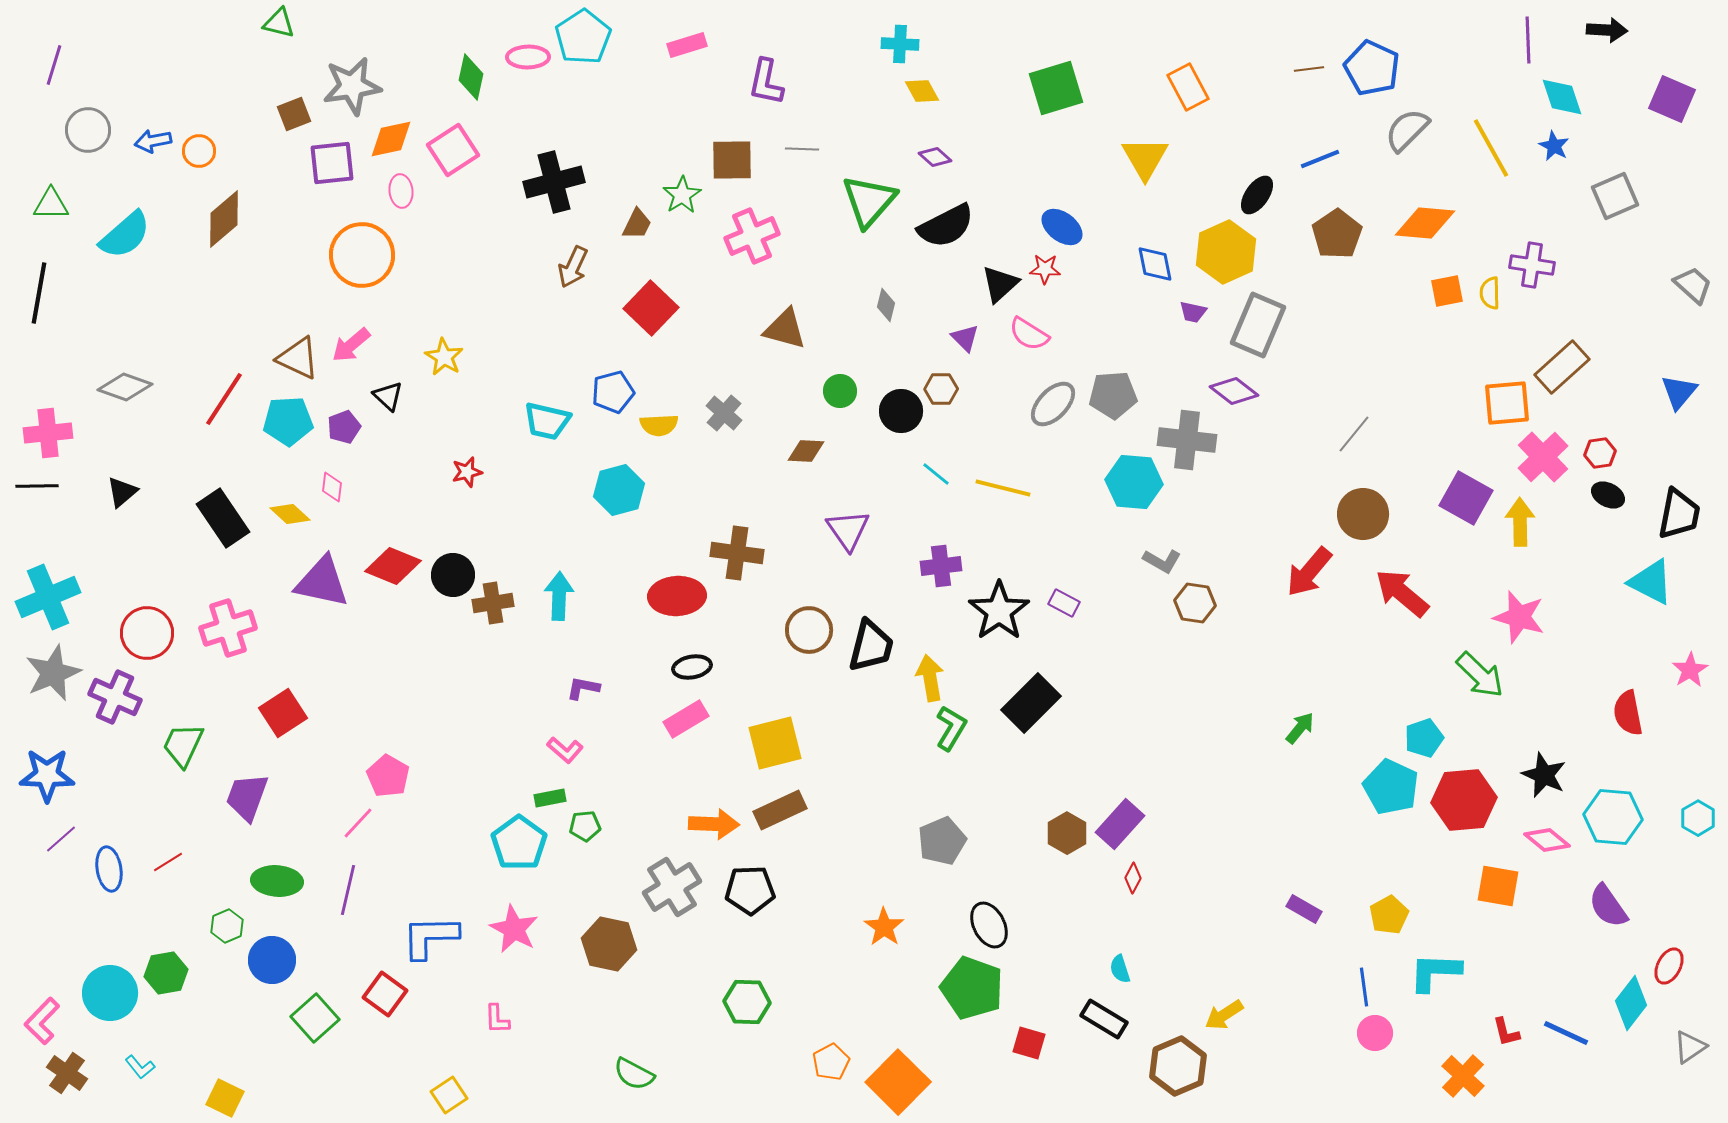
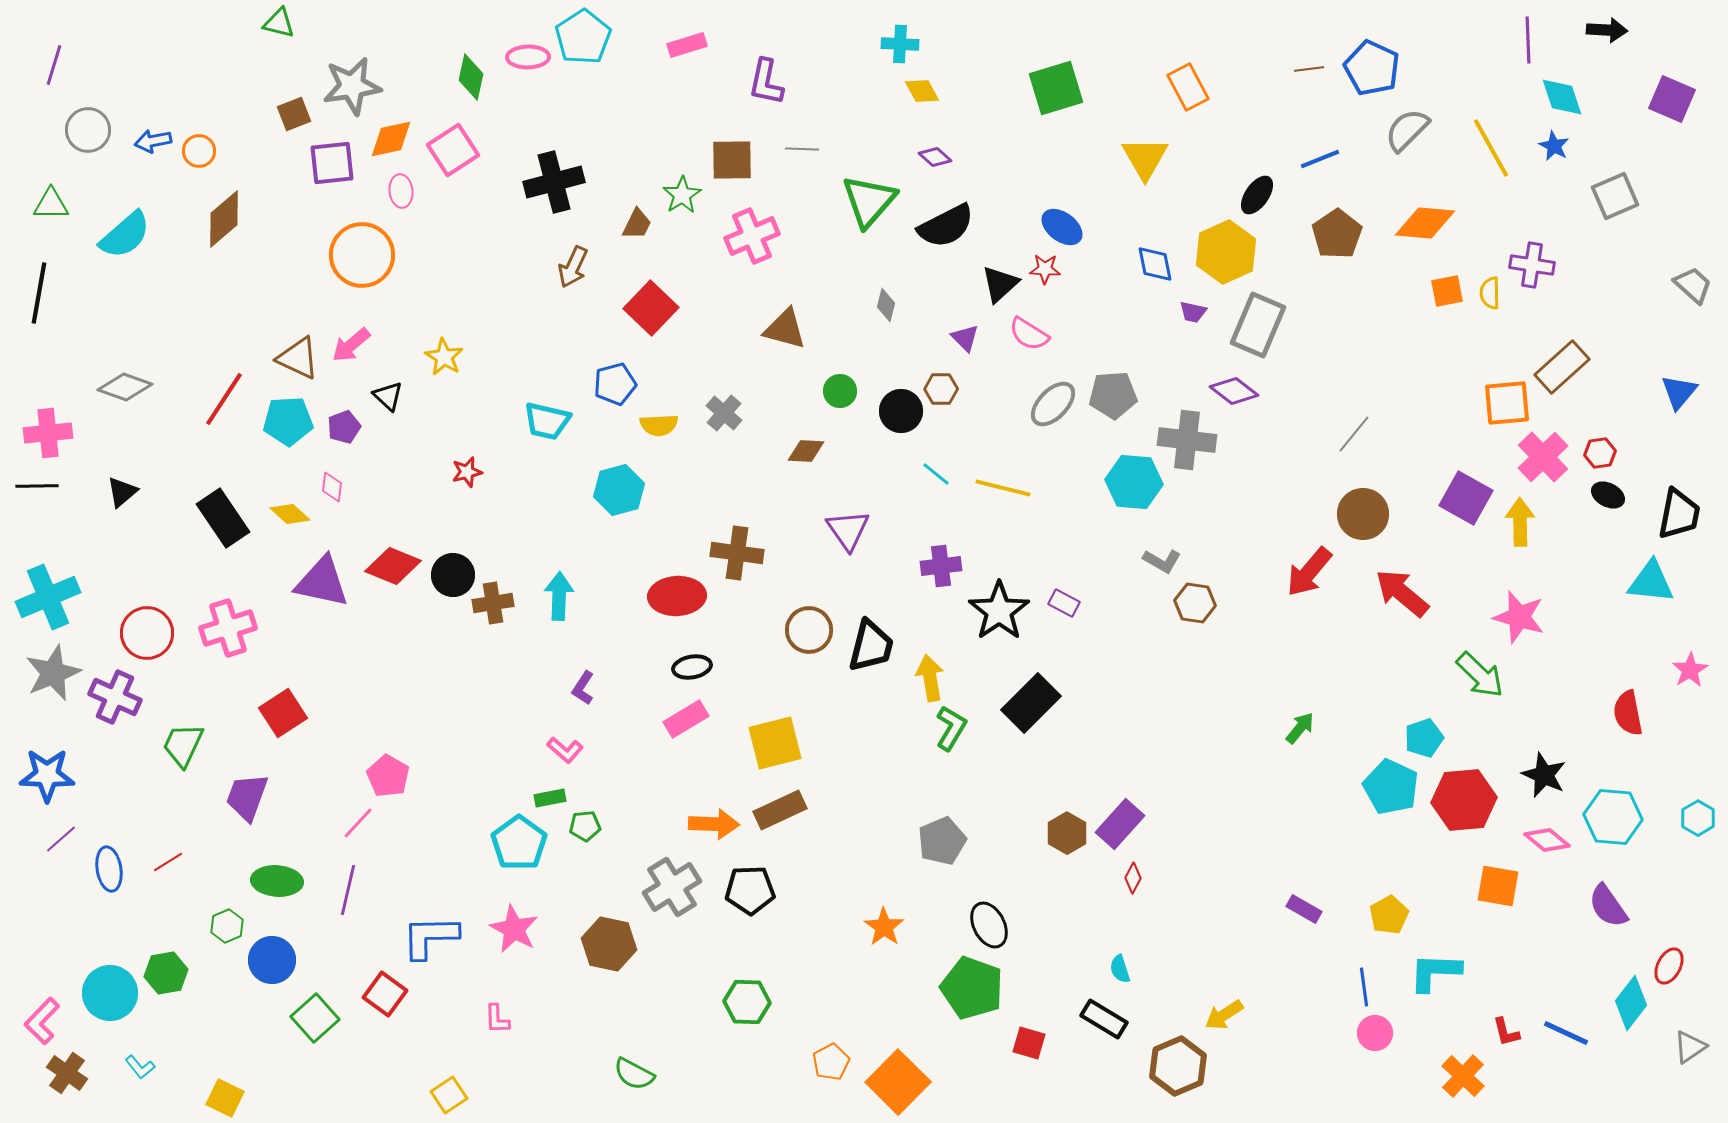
blue pentagon at (613, 392): moved 2 px right, 8 px up
cyan triangle at (1651, 582): rotated 21 degrees counterclockwise
purple L-shape at (583, 688): rotated 68 degrees counterclockwise
